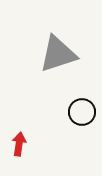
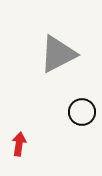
gray triangle: rotated 9 degrees counterclockwise
